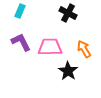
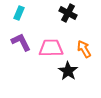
cyan rectangle: moved 1 px left, 2 px down
pink trapezoid: moved 1 px right, 1 px down
